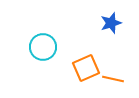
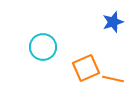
blue star: moved 2 px right, 1 px up
